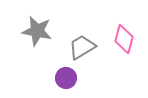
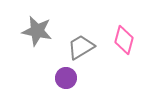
pink diamond: moved 1 px down
gray trapezoid: moved 1 px left
